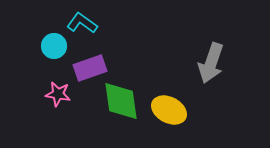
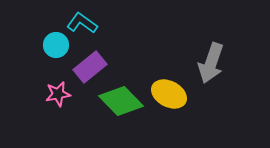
cyan circle: moved 2 px right, 1 px up
purple rectangle: moved 1 px up; rotated 20 degrees counterclockwise
pink star: rotated 20 degrees counterclockwise
green diamond: rotated 36 degrees counterclockwise
yellow ellipse: moved 16 px up
